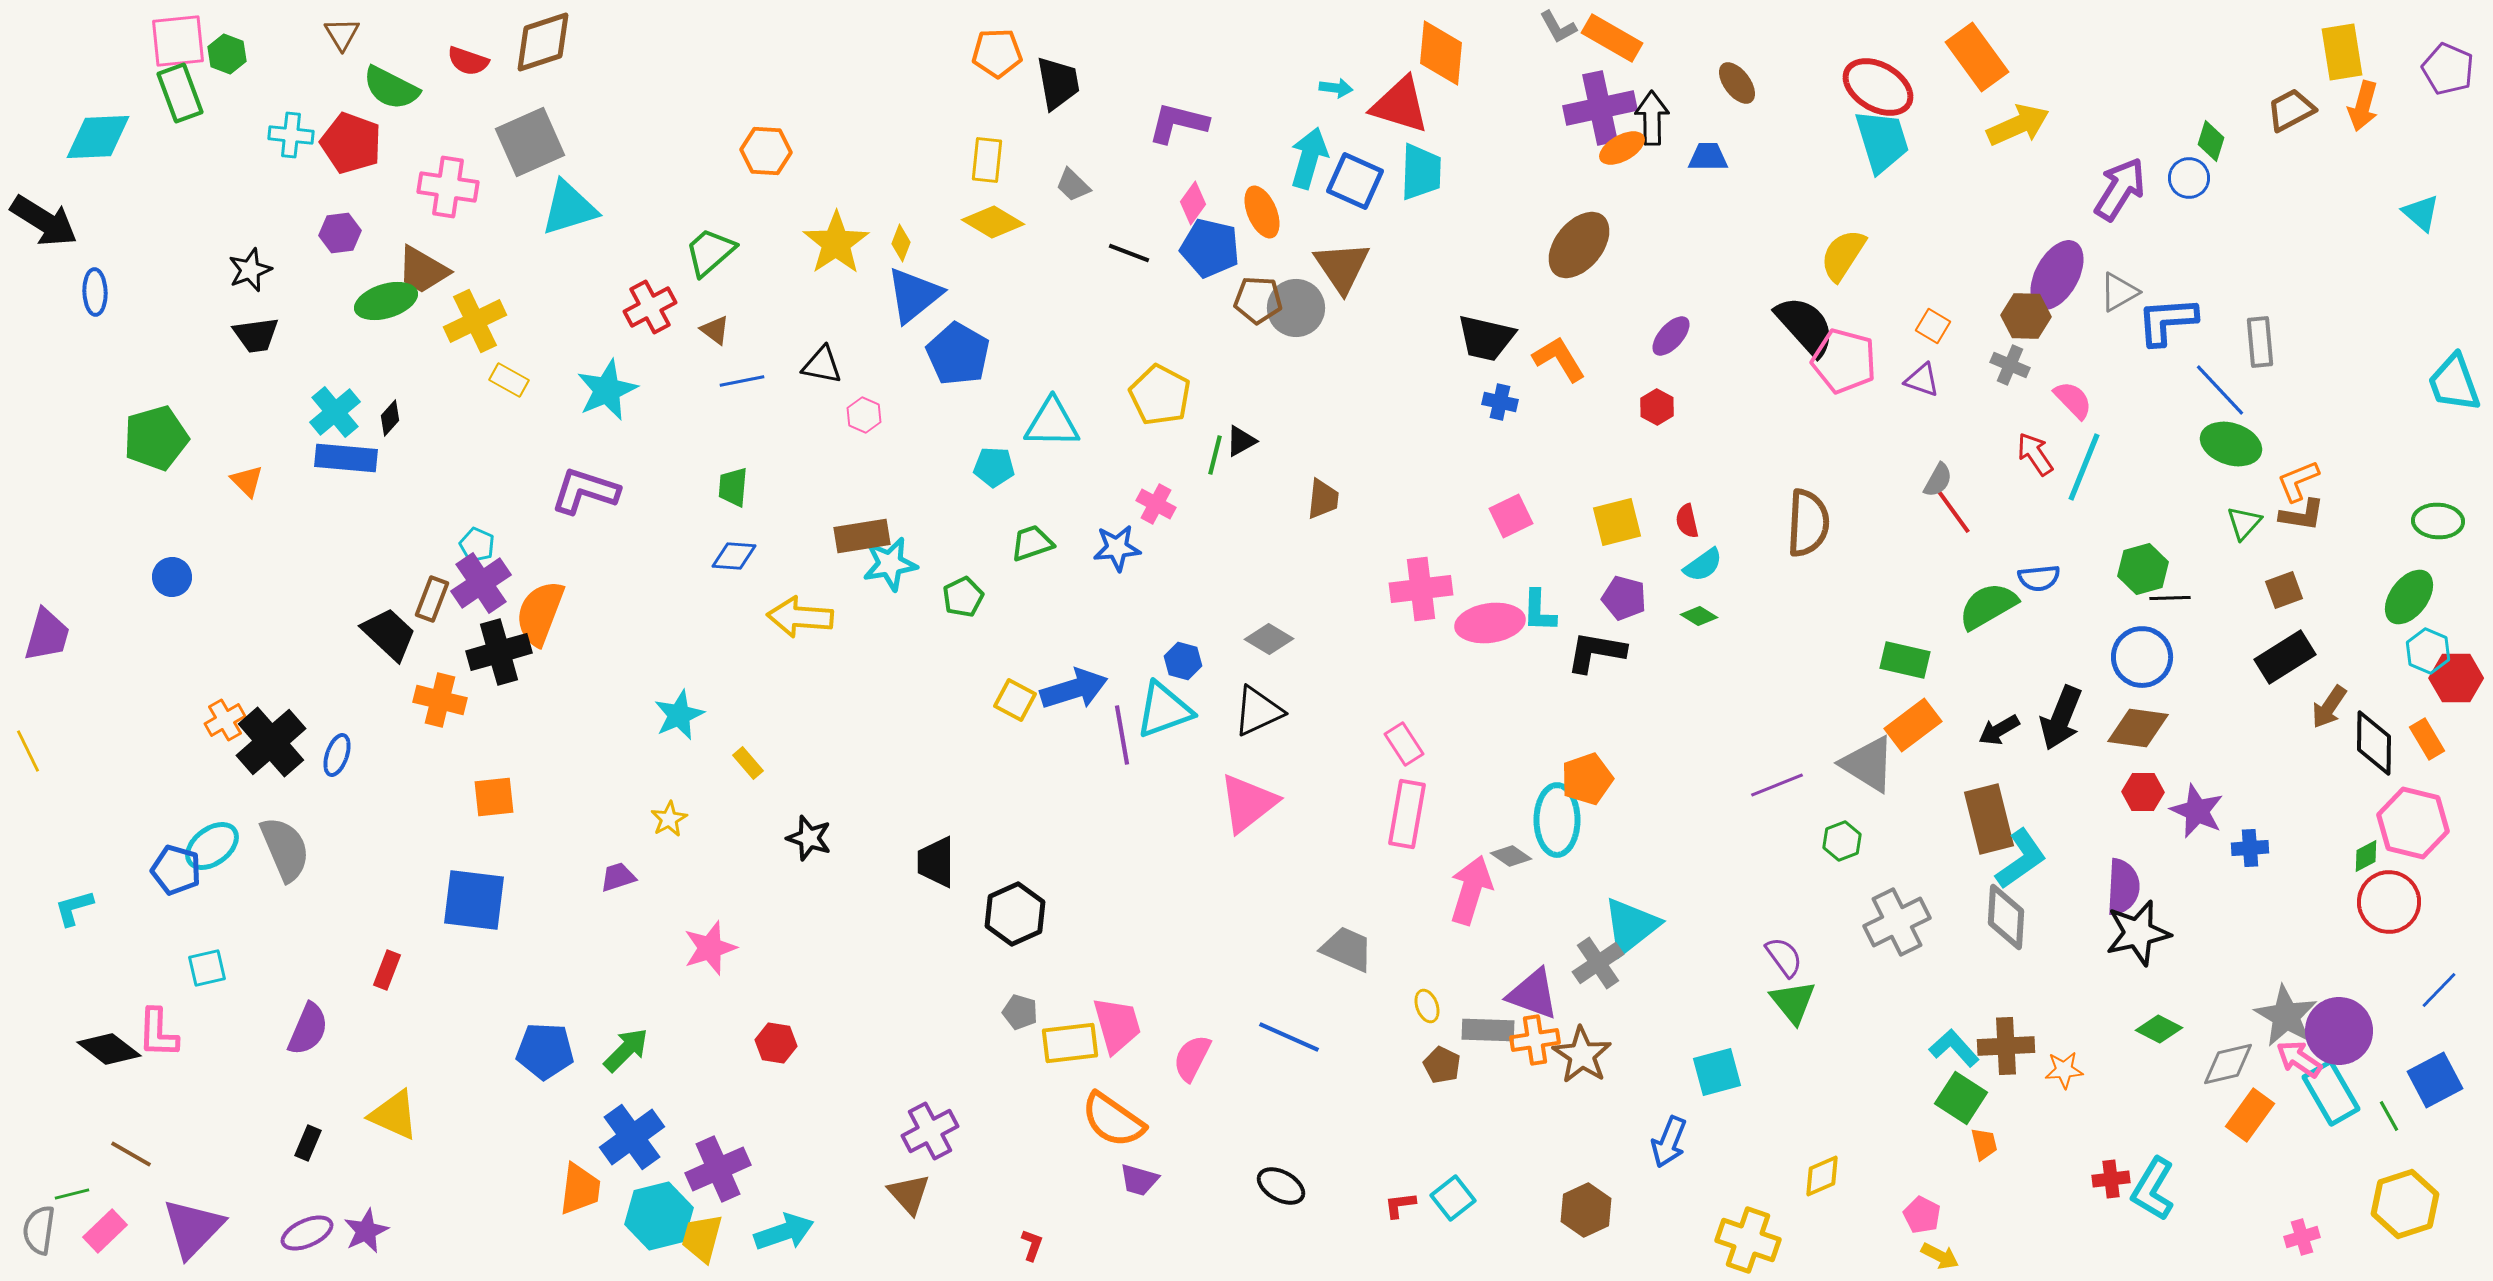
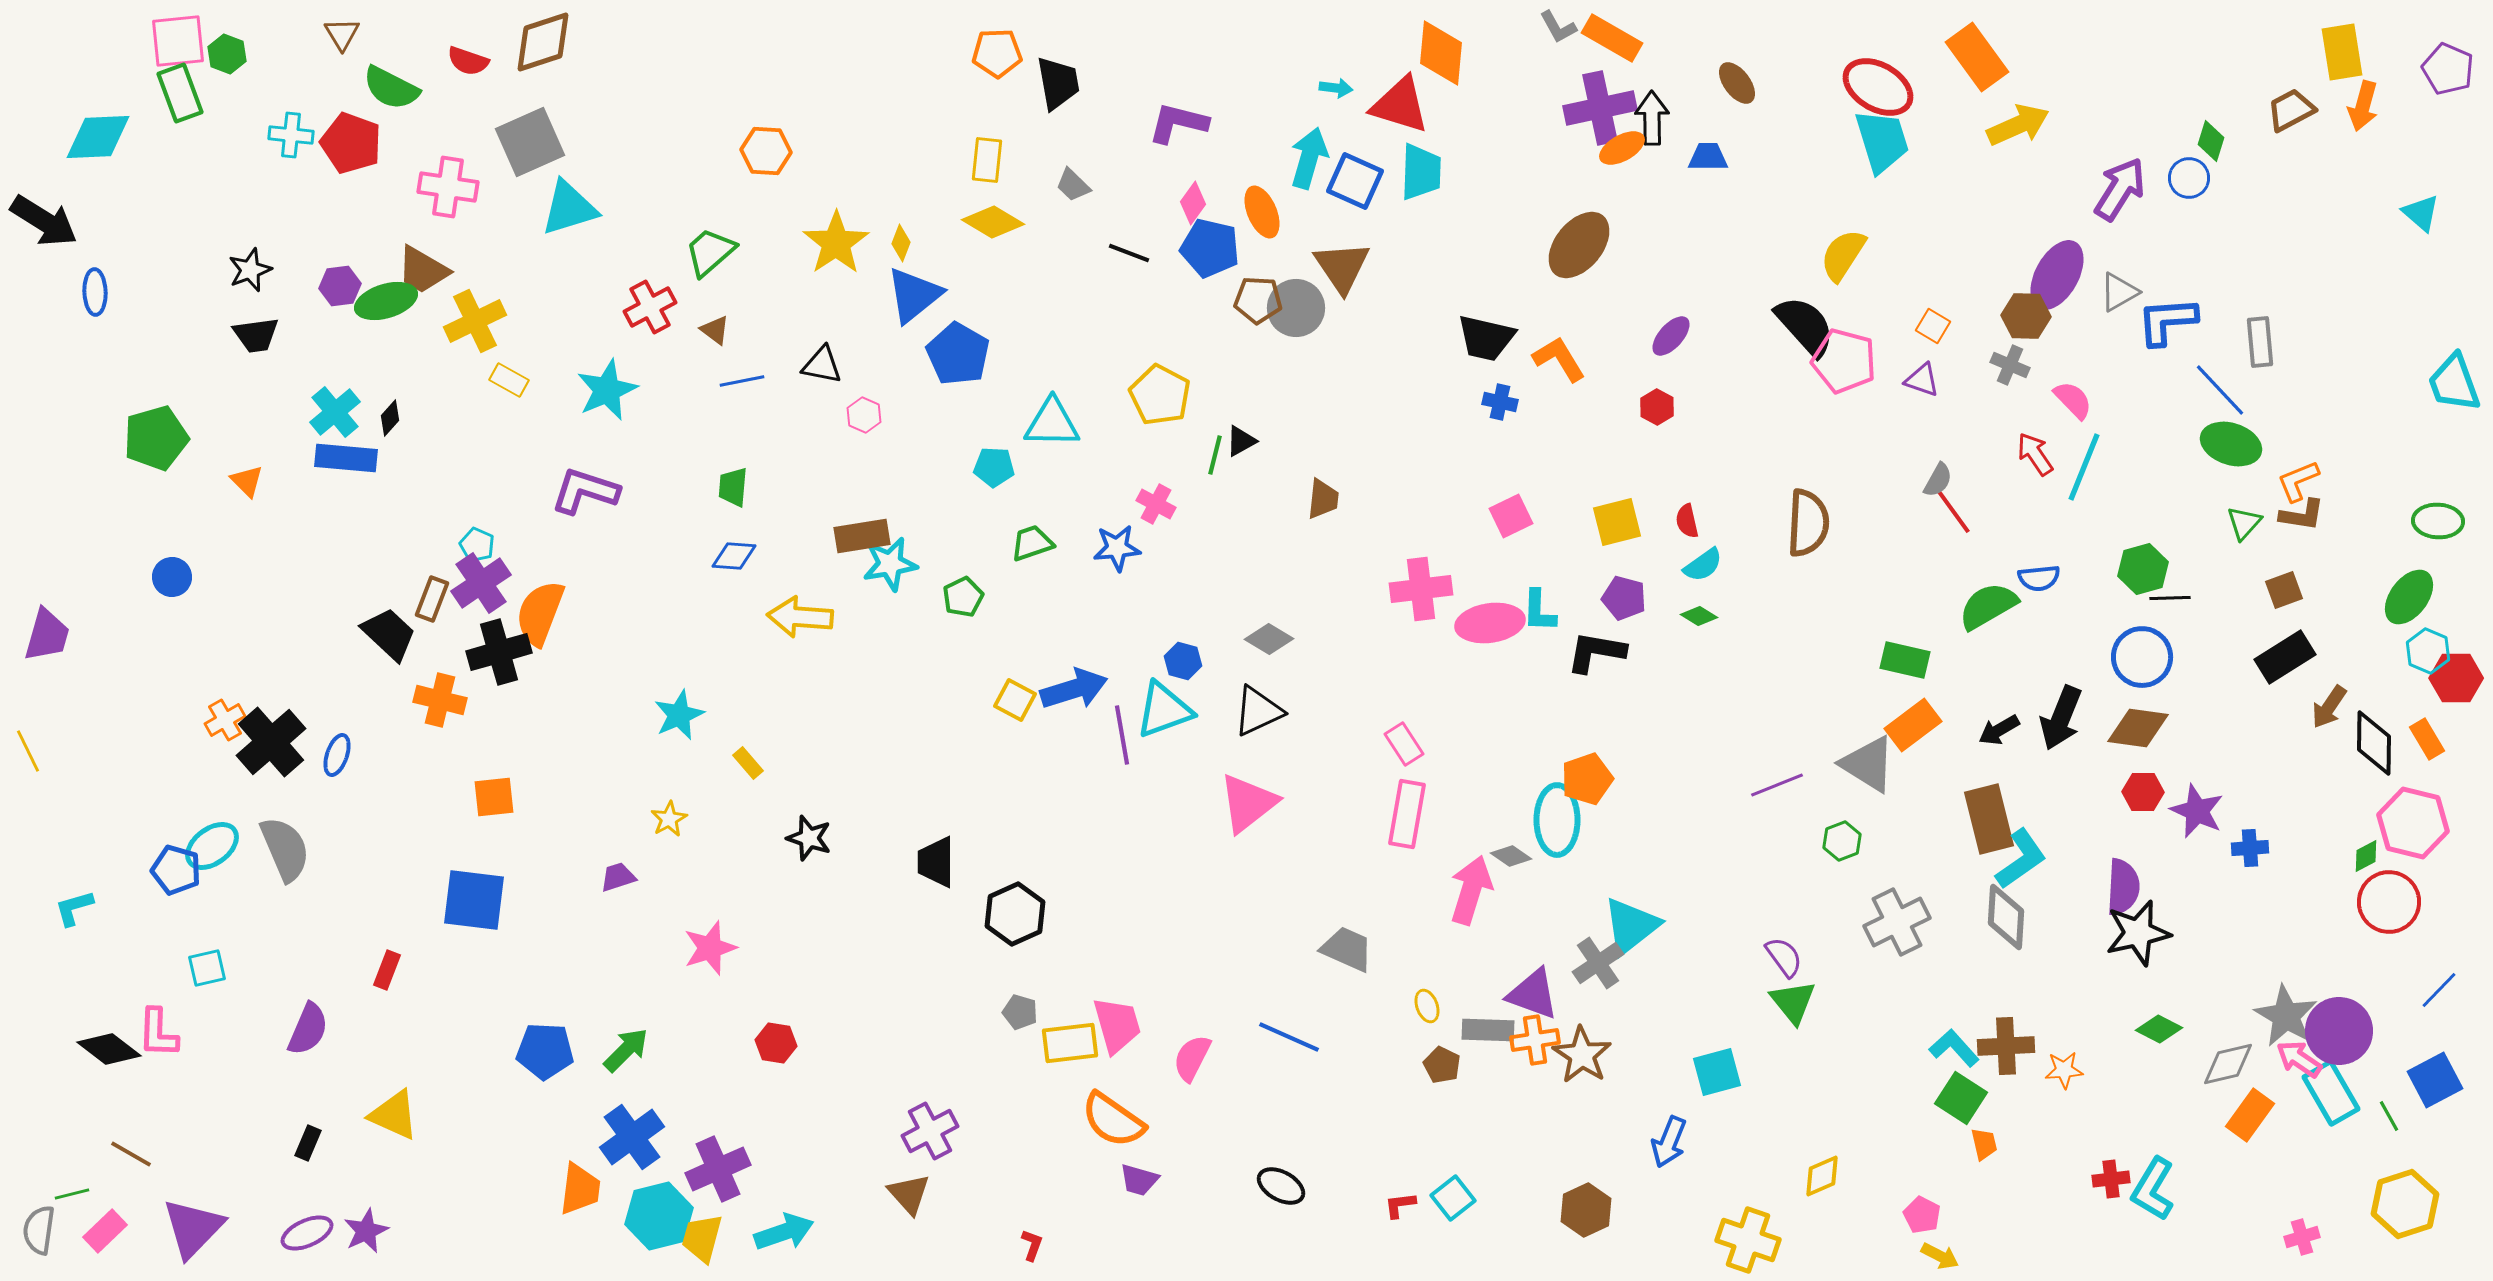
purple hexagon at (340, 233): moved 53 px down
